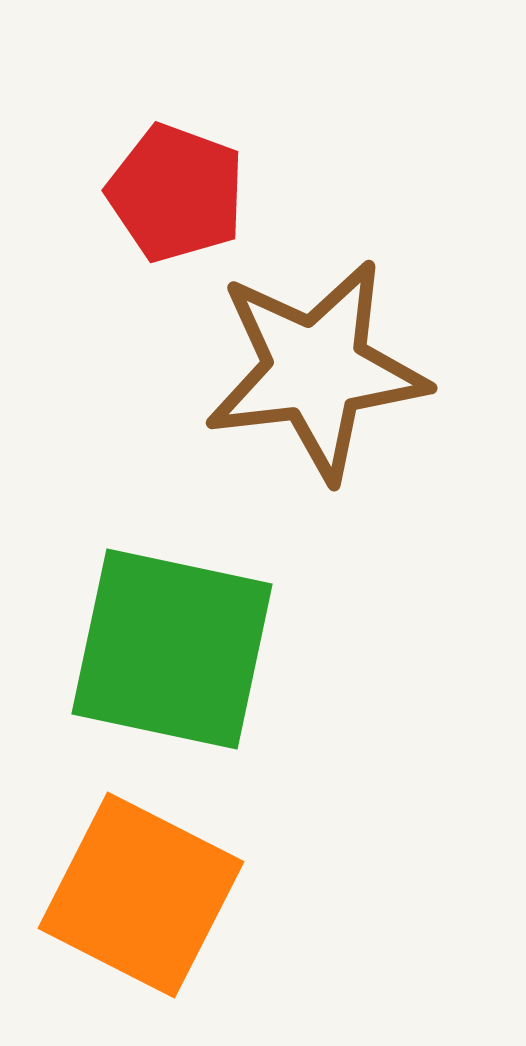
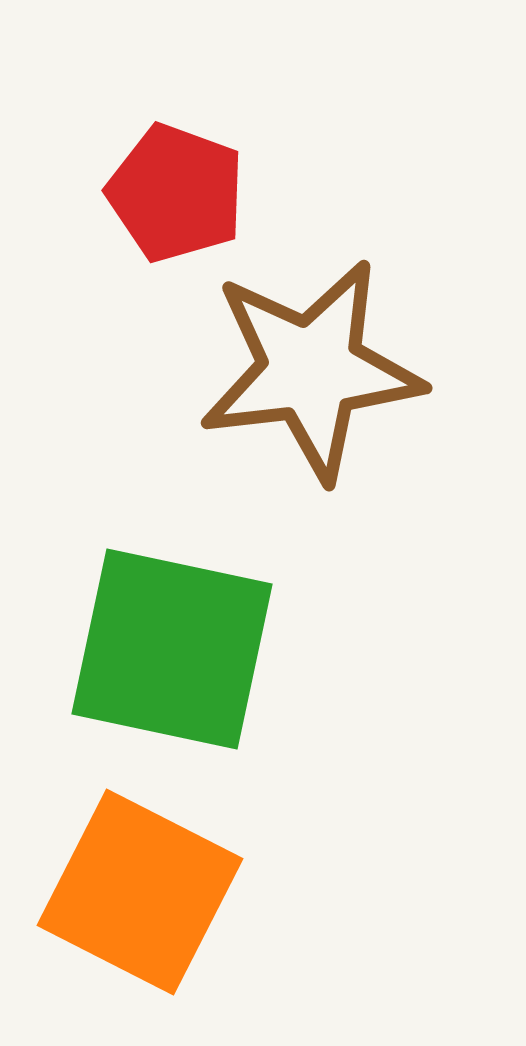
brown star: moved 5 px left
orange square: moved 1 px left, 3 px up
